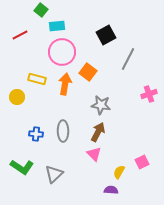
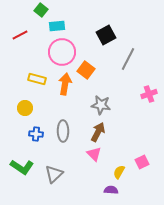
orange square: moved 2 px left, 2 px up
yellow circle: moved 8 px right, 11 px down
